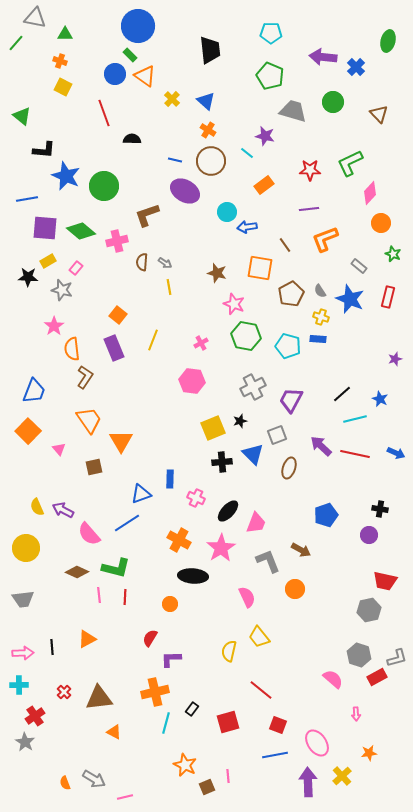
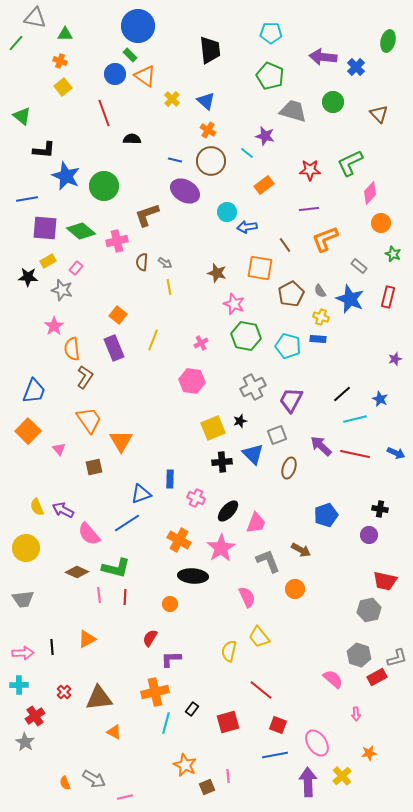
yellow square at (63, 87): rotated 24 degrees clockwise
